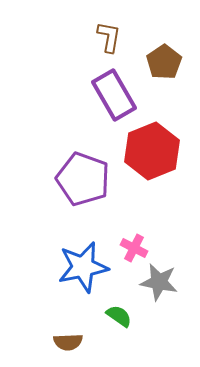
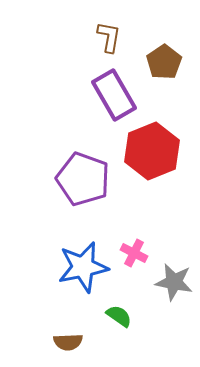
pink cross: moved 5 px down
gray star: moved 15 px right
